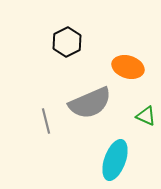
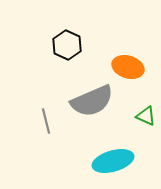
black hexagon: moved 3 px down; rotated 8 degrees counterclockwise
gray semicircle: moved 2 px right, 2 px up
cyan ellipse: moved 2 px left, 1 px down; rotated 54 degrees clockwise
